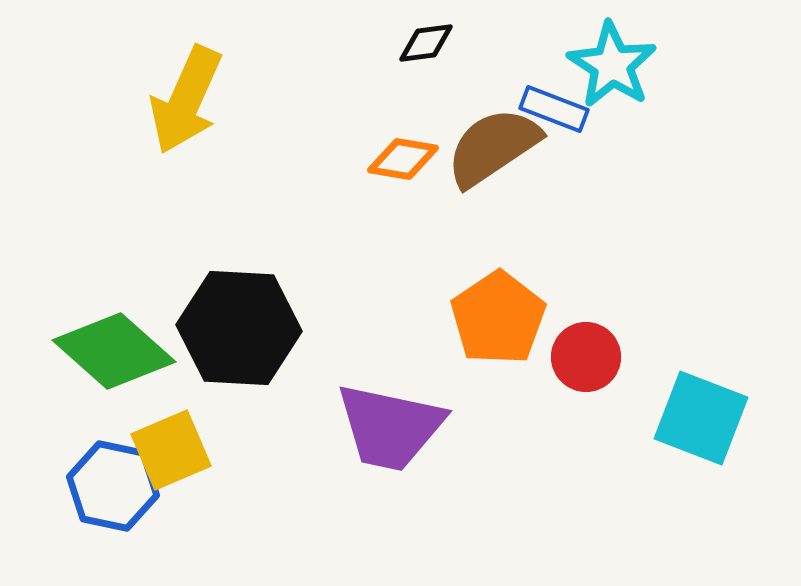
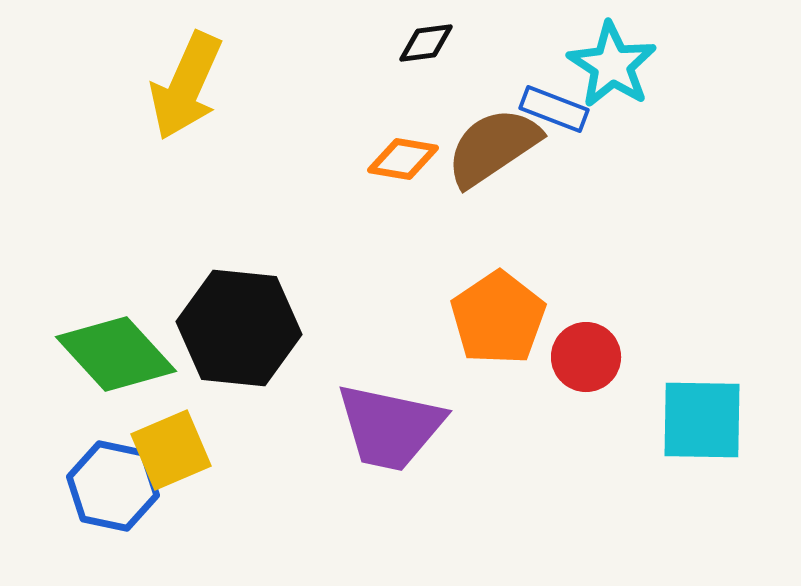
yellow arrow: moved 14 px up
black hexagon: rotated 3 degrees clockwise
green diamond: moved 2 px right, 3 px down; rotated 6 degrees clockwise
cyan square: moved 1 px right, 2 px down; rotated 20 degrees counterclockwise
